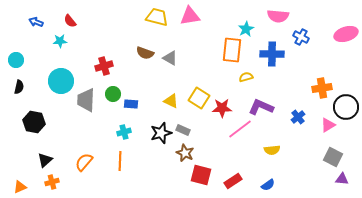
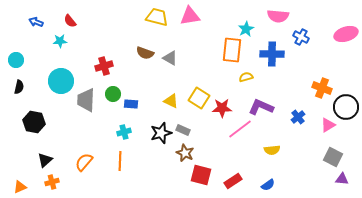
orange cross at (322, 88): rotated 30 degrees clockwise
